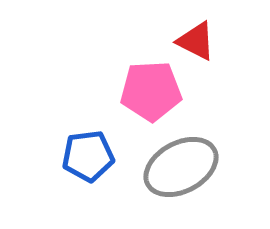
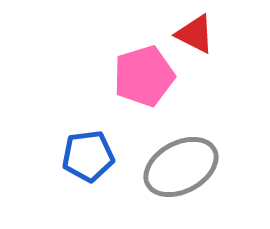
red triangle: moved 1 px left, 7 px up
pink pentagon: moved 7 px left, 15 px up; rotated 14 degrees counterclockwise
